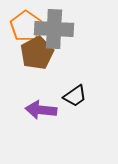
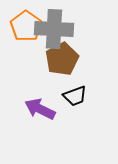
brown pentagon: moved 25 px right, 6 px down
black trapezoid: rotated 15 degrees clockwise
purple arrow: moved 1 px left, 1 px up; rotated 20 degrees clockwise
